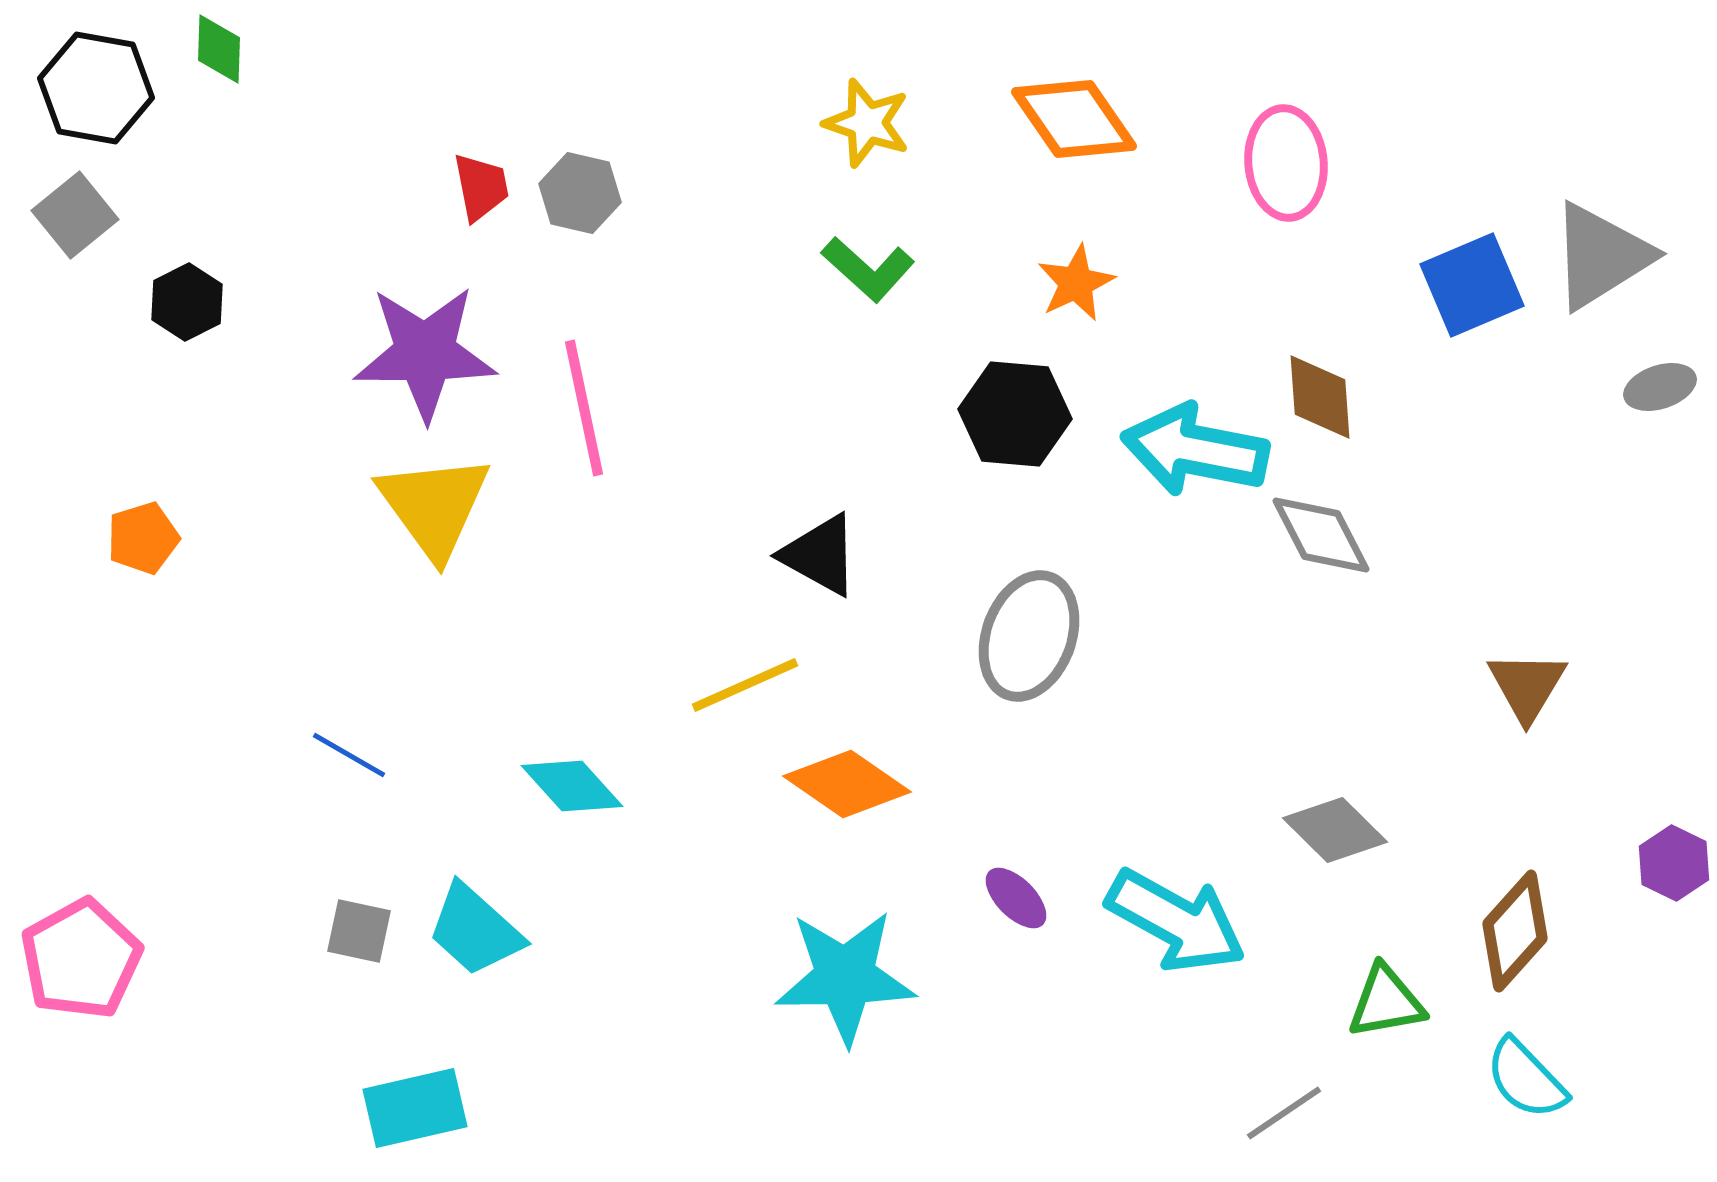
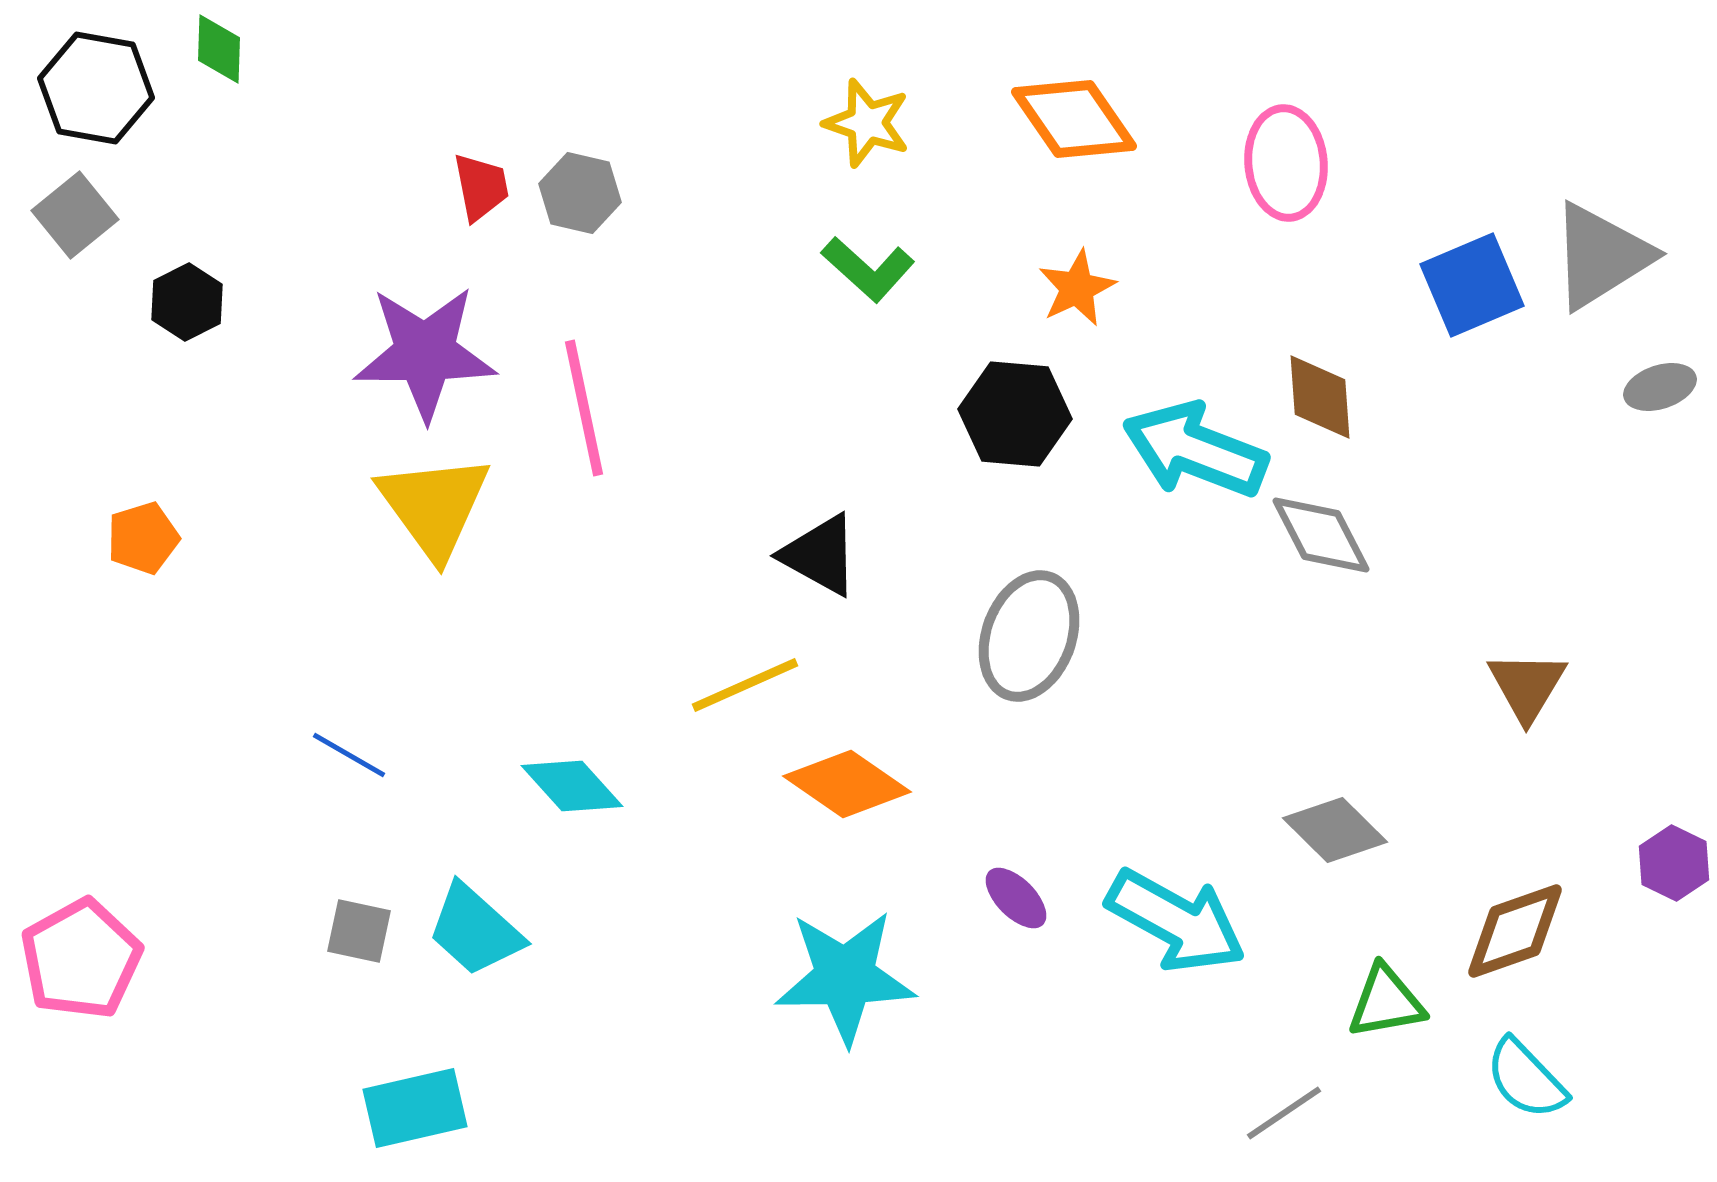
orange star at (1076, 283): moved 1 px right, 5 px down
cyan arrow at (1195, 450): rotated 10 degrees clockwise
brown diamond at (1515, 931): rotated 29 degrees clockwise
